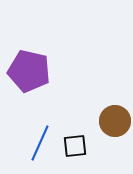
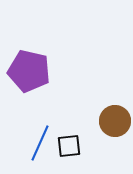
black square: moved 6 px left
